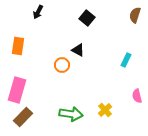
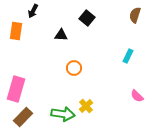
black arrow: moved 5 px left, 1 px up
orange rectangle: moved 2 px left, 15 px up
black triangle: moved 17 px left, 15 px up; rotated 24 degrees counterclockwise
cyan rectangle: moved 2 px right, 4 px up
orange circle: moved 12 px right, 3 px down
pink rectangle: moved 1 px left, 1 px up
pink semicircle: rotated 32 degrees counterclockwise
yellow cross: moved 19 px left, 4 px up
green arrow: moved 8 px left
